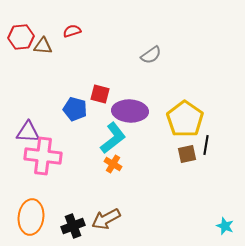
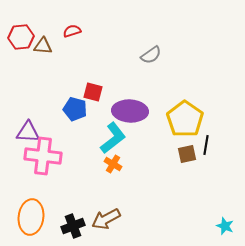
red square: moved 7 px left, 2 px up
